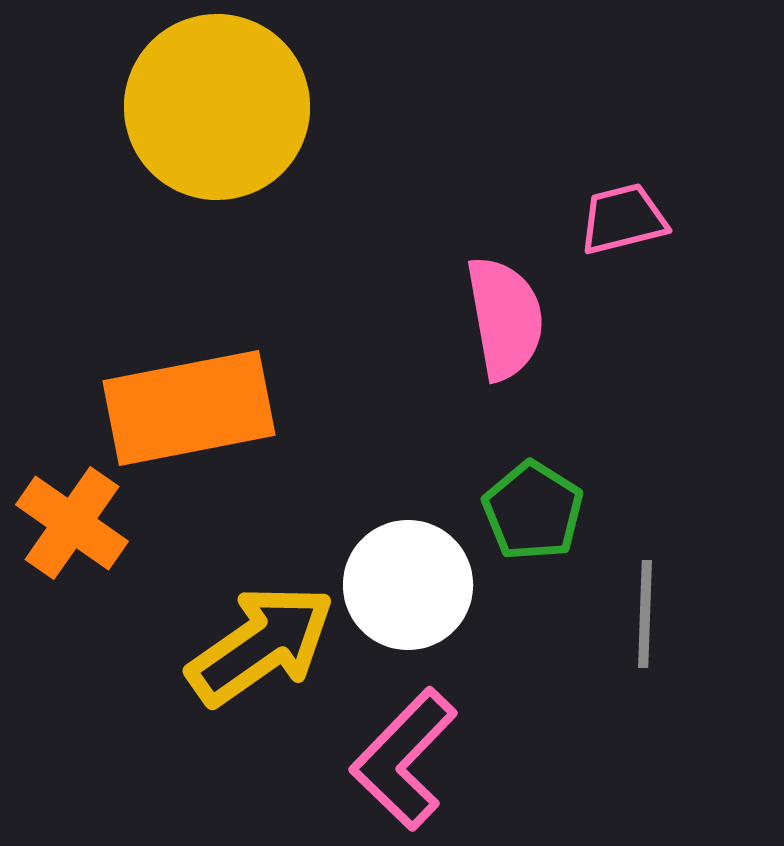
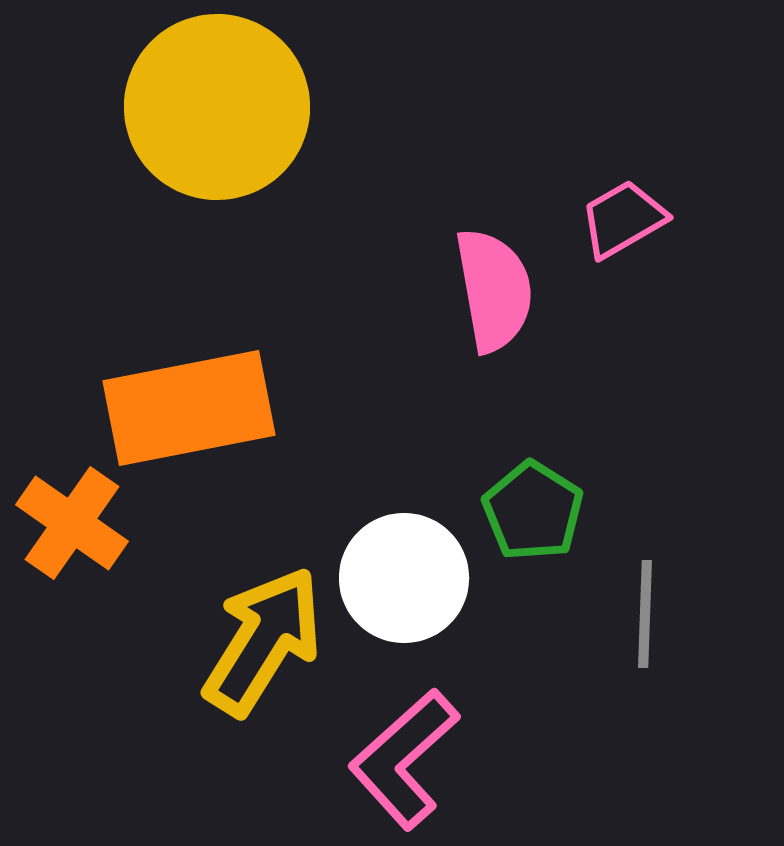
pink trapezoid: rotated 16 degrees counterclockwise
pink semicircle: moved 11 px left, 28 px up
white circle: moved 4 px left, 7 px up
yellow arrow: moved 2 px right, 4 px up; rotated 23 degrees counterclockwise
pink L-shape: rotated 4 degrees clockwise
